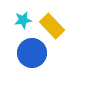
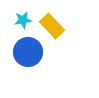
blue circle: moved 4 px left, 1 px up
